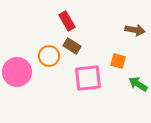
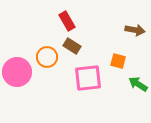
orange circle: moved 2 px left, 1 px down
